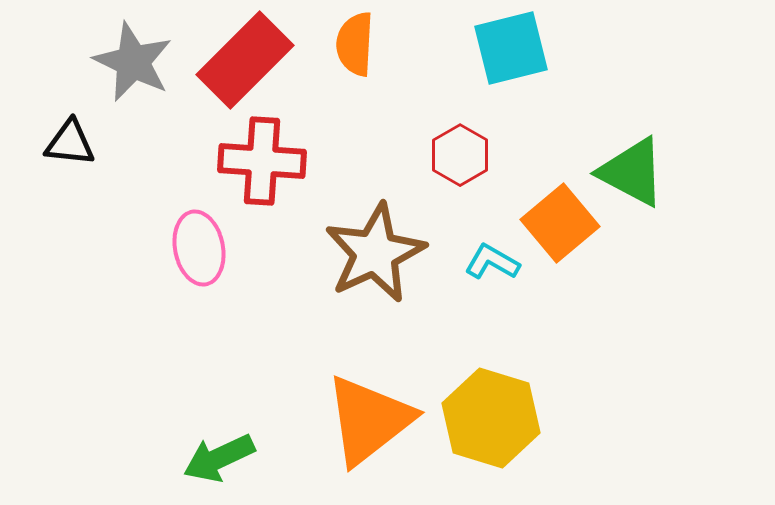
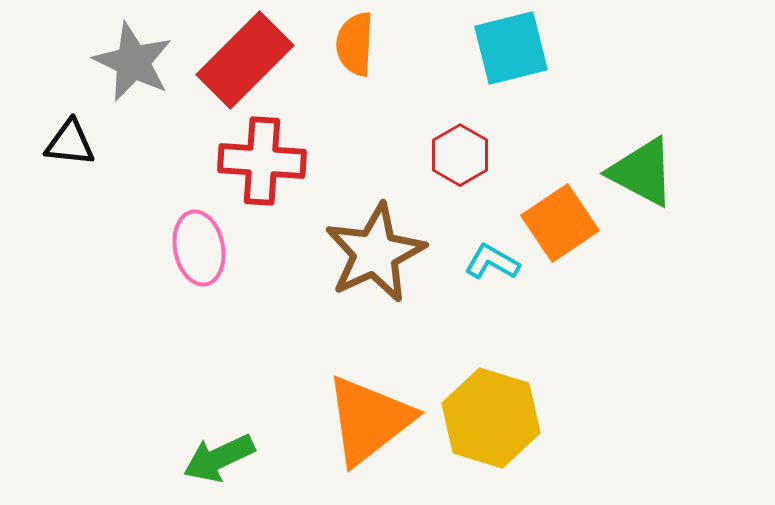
green triangle: moved 10 px right
orange square: rotated 6 degrees clockwise
